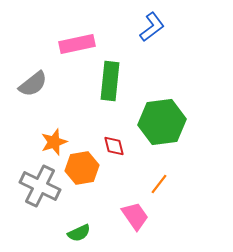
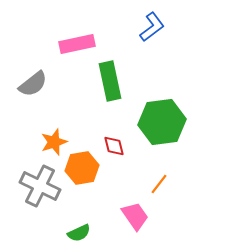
green rectangle: rotated 18 degrees counterclockwise
